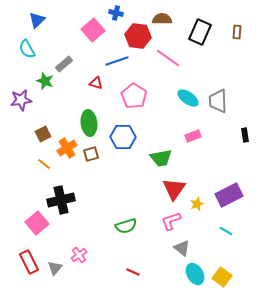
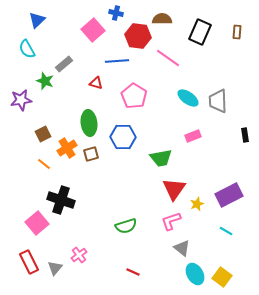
blue line at (117, 61): rotated 15 degrees clockwise
black cross at (61, 200): rotated 32 degrees clockwise
